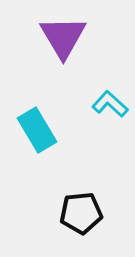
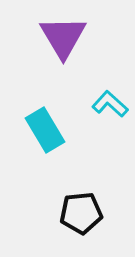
cyan rectangle: moved 8 px right
